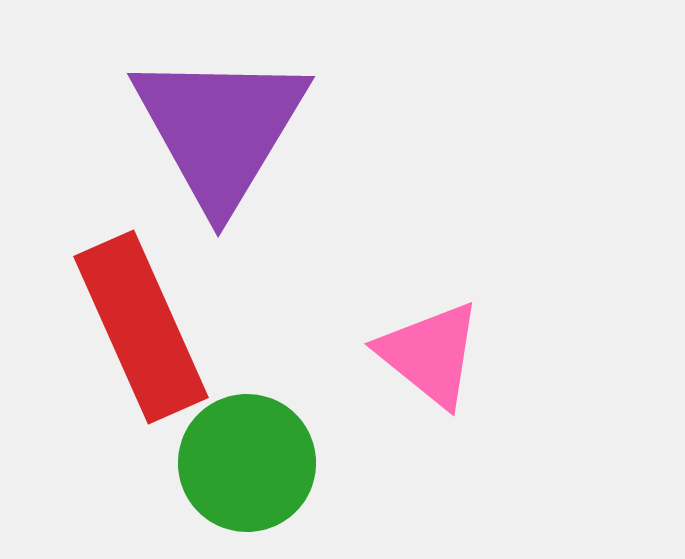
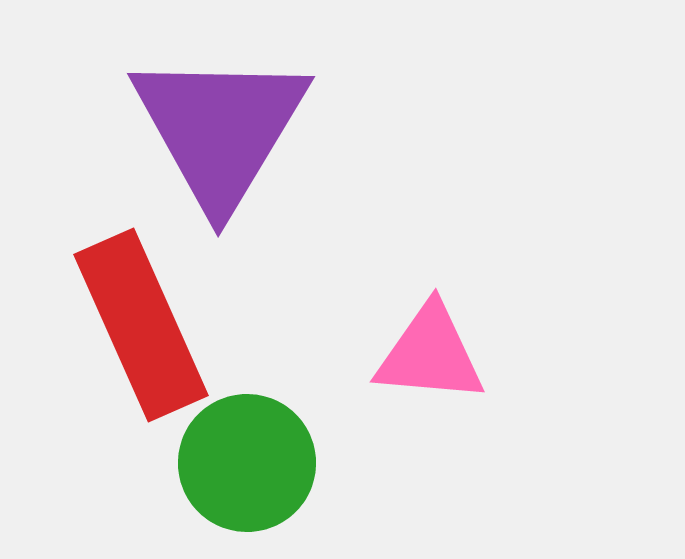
red rectangle: moved 2 px up
pink triangle: rotated 34 degrees counterclockwise
